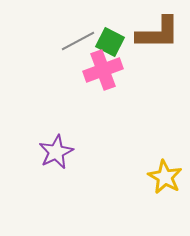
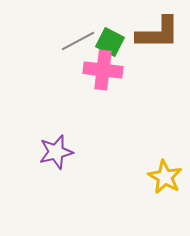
pink cross: rotated 27 degrees clockwise
purple star: rotated 12 degrees clockwise
